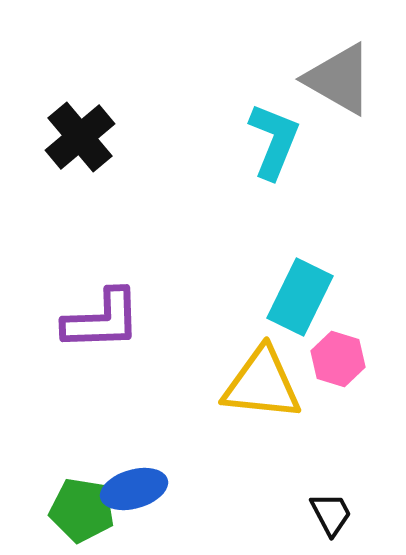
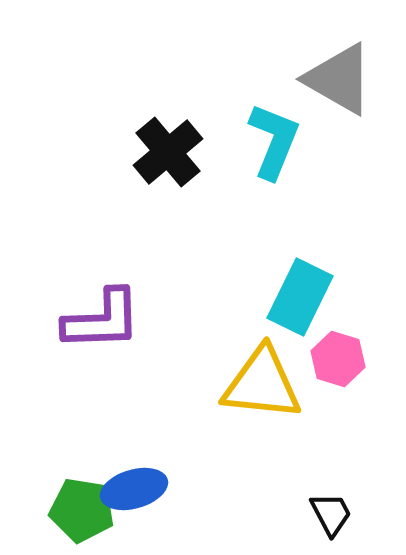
black cross: moved 88 px right, 15 px down
